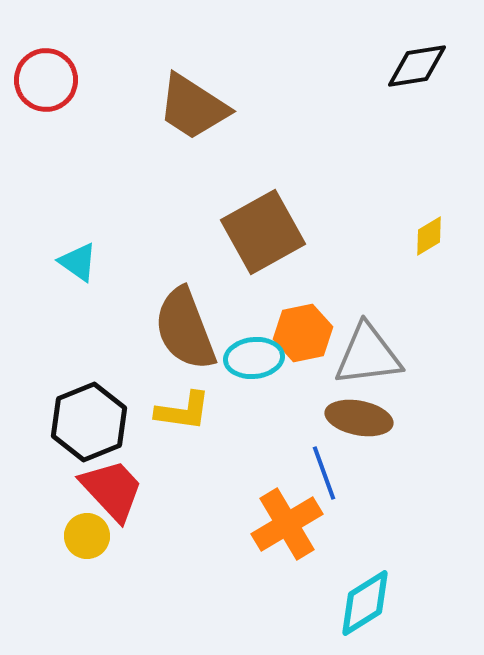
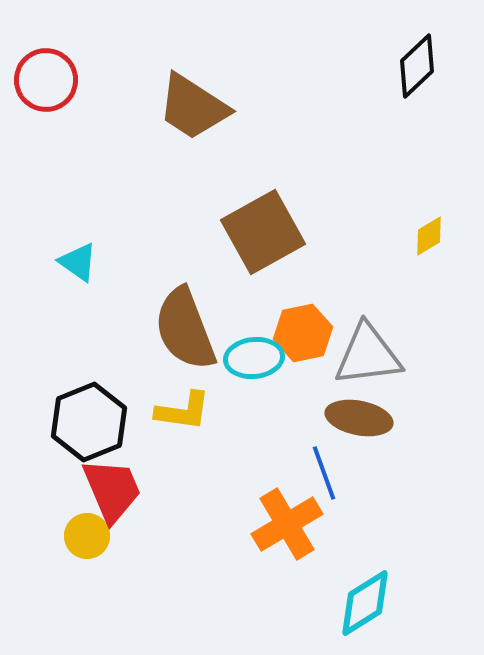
black diamond: rotated 34 degrees counterclockwise
red trapezoid: rotated 20 degrees clockwise
